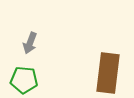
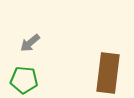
gray arrow: rotated 30 degrees clockwise
